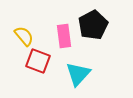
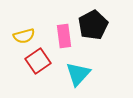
yellow semicircle: rotated 115 degrees clockwise
red square: rotated 35 degrees clockwise
